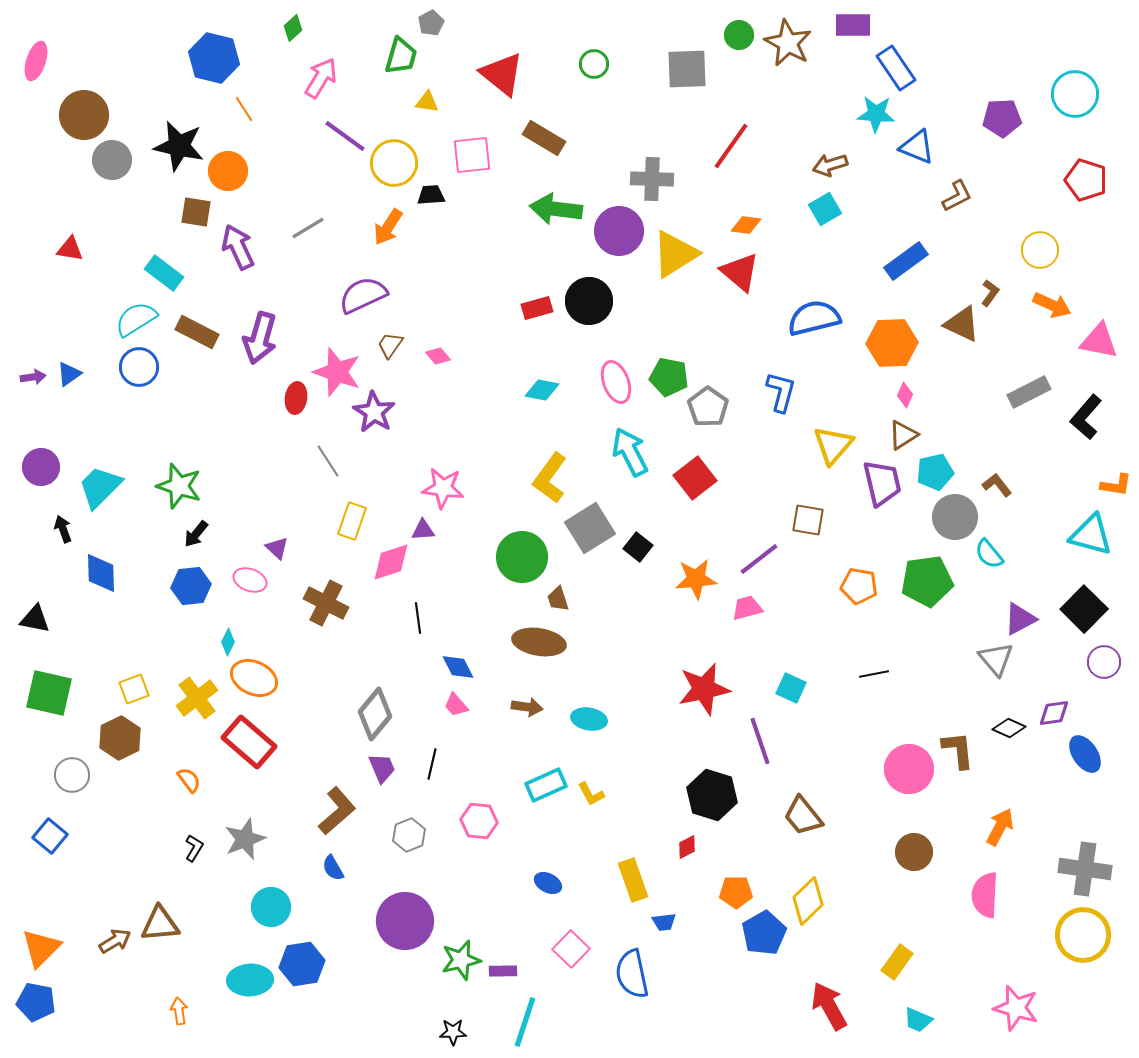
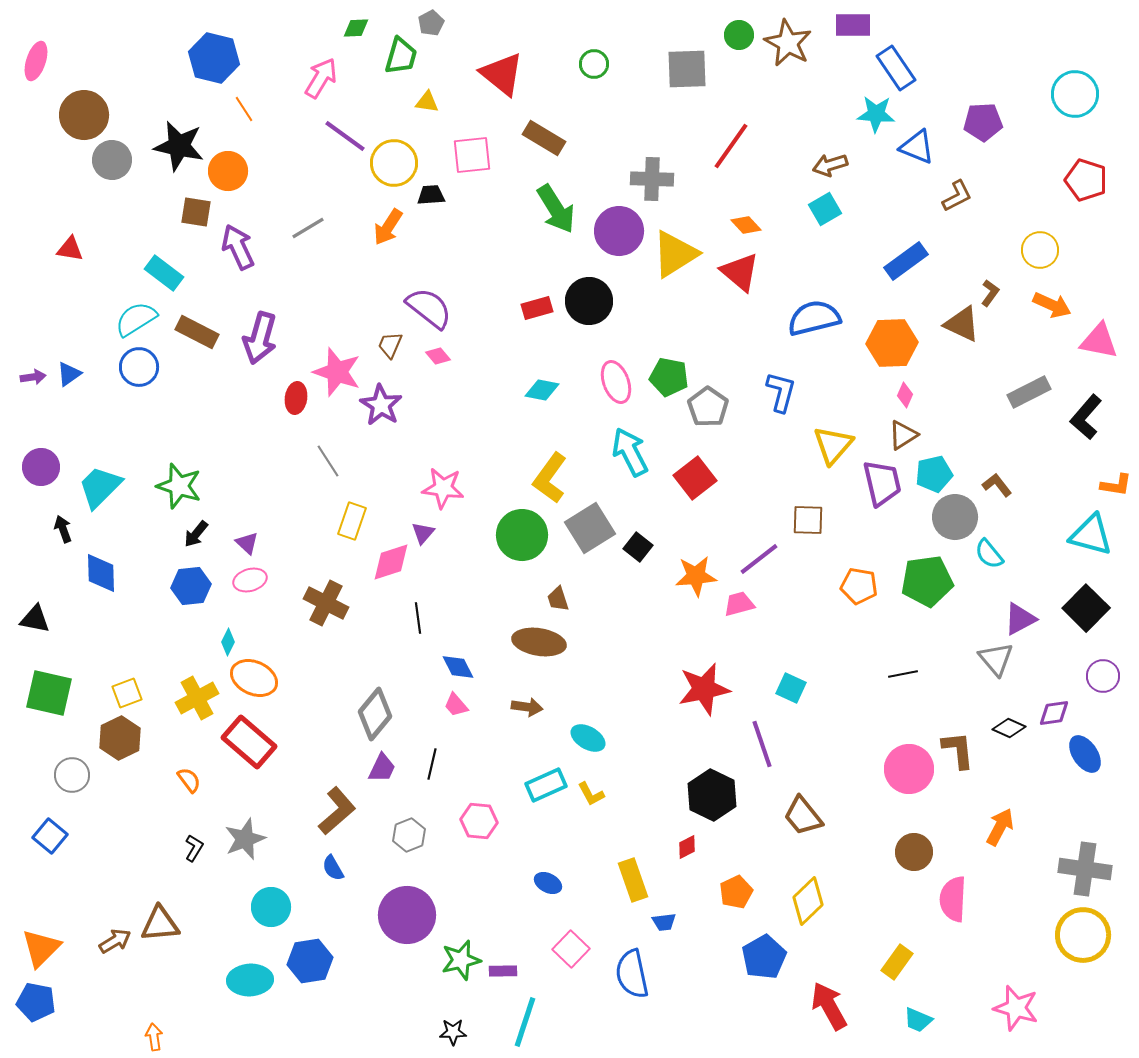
green diamond at (293, 28): moved 63 px right; rotated 40 degrees clockwise
purple pentagon at (1002, 118): moved 19 px left, 4 px down
green arrow at (556, 209): rotated 129 degrees counterclockwise
orange diamond at (746, 225): rotated 40 degrees clockwise
purple semicircle at (363, 295): moved 66 px right, 13 px down; rotated 63 degrees clockwise
brown trapezoid at (390, 345): rotated 12 degrees counterclockwise
purple star at (374, 412): moved 7 px right, 7 px up
cyan pentagon at (935, 472): moved 1 px left, 2 px down
brown square at (808, 520): rotated 8 degrees counterclockwise
purple triangle at (423, 530): moved 3 px down; rotated 45 degrees counterclockwise
purple triangle at (277, 548): moved 30 px left, 5 px up
green circle at (522, 557): moved 22 px up
orange star at (696, 579): moved 3 px up
pink ellipse at (250, 580): rotated 36 degrees counterclockwise
pink trapezoid at (747, 608): moved 8 px left, 4 px up
black square at (1084, 609): moved 2 px right, 1 px up
purple circle at (1104, 662): moved 1 px left, 14 px down
black line at (874, 674): moved 29 px right
yellow square at (134, 689): moved 7 px left, 4 px down
yellow cross at (197, 698): rotated 9 degrees clockwise
cyan ellipse at (589, 719): moved 1 px left, 19 px down; rotated 20 degrees clockwise
purple line at (760, 741): moved 2 px right, 3 px down
purple trapezoid at (382, 768): rotated 48 degrees clockwise
black hexagon at (712, 795): rotated 9 degrees clockwise
orange pentagon at (736, 892): rotated 24 degrees counterclockwise
pink semicircle at (985, 895): moved 32 px left, 4 px down
purple circle at (405, 921): moved 2 px right, 6 px up
blue pentagon at (764, 933): moved 24 px down
blue hexagon at (302, 964): moved 8 px right, 3 px up
orange arrow at (179, 1011): moved 25 px left, 26 px down
